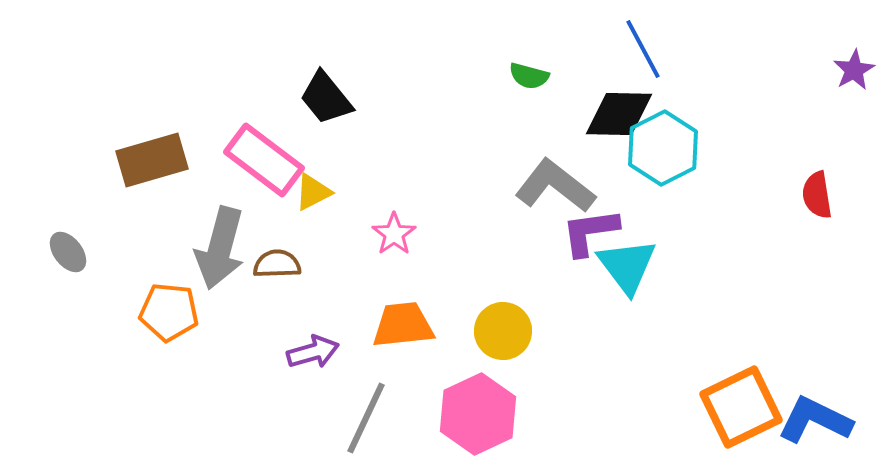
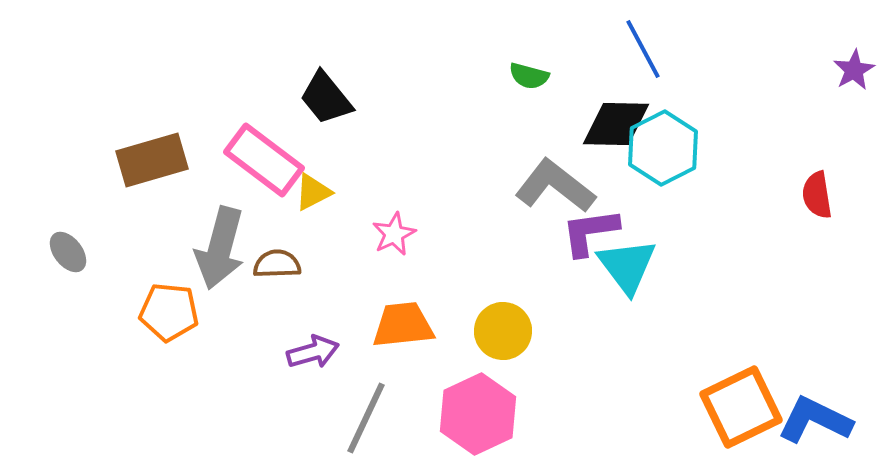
black diamond: moved 3 px left, 10 px down
pink star: rotated 9 degrees clockwise
